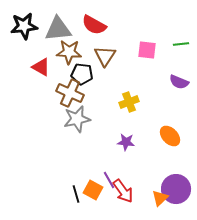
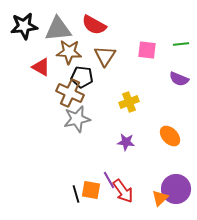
black pentagon: moved 3 px down
purple semicircle: moved 3 px up
orange square: moved 2 px left; rotated 18 degrees counterclockwise
